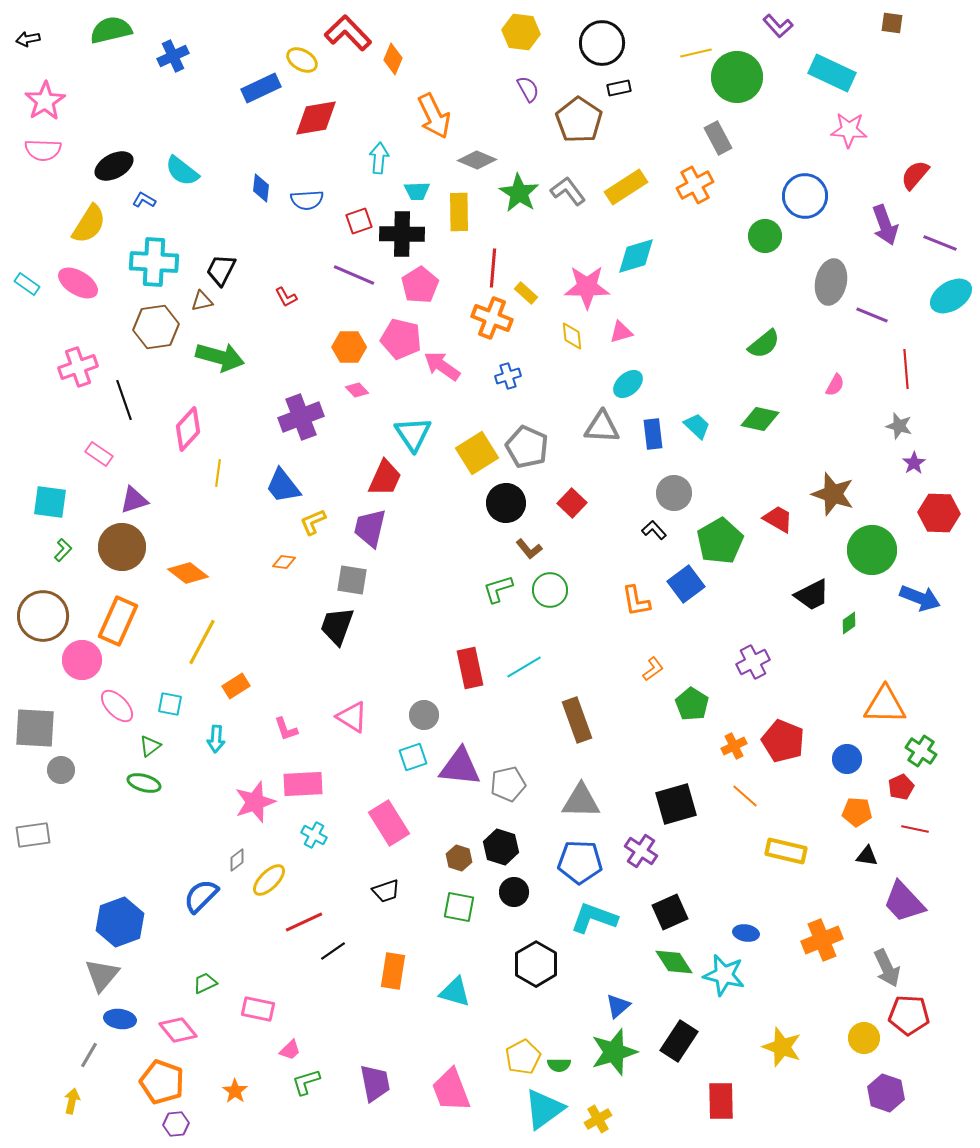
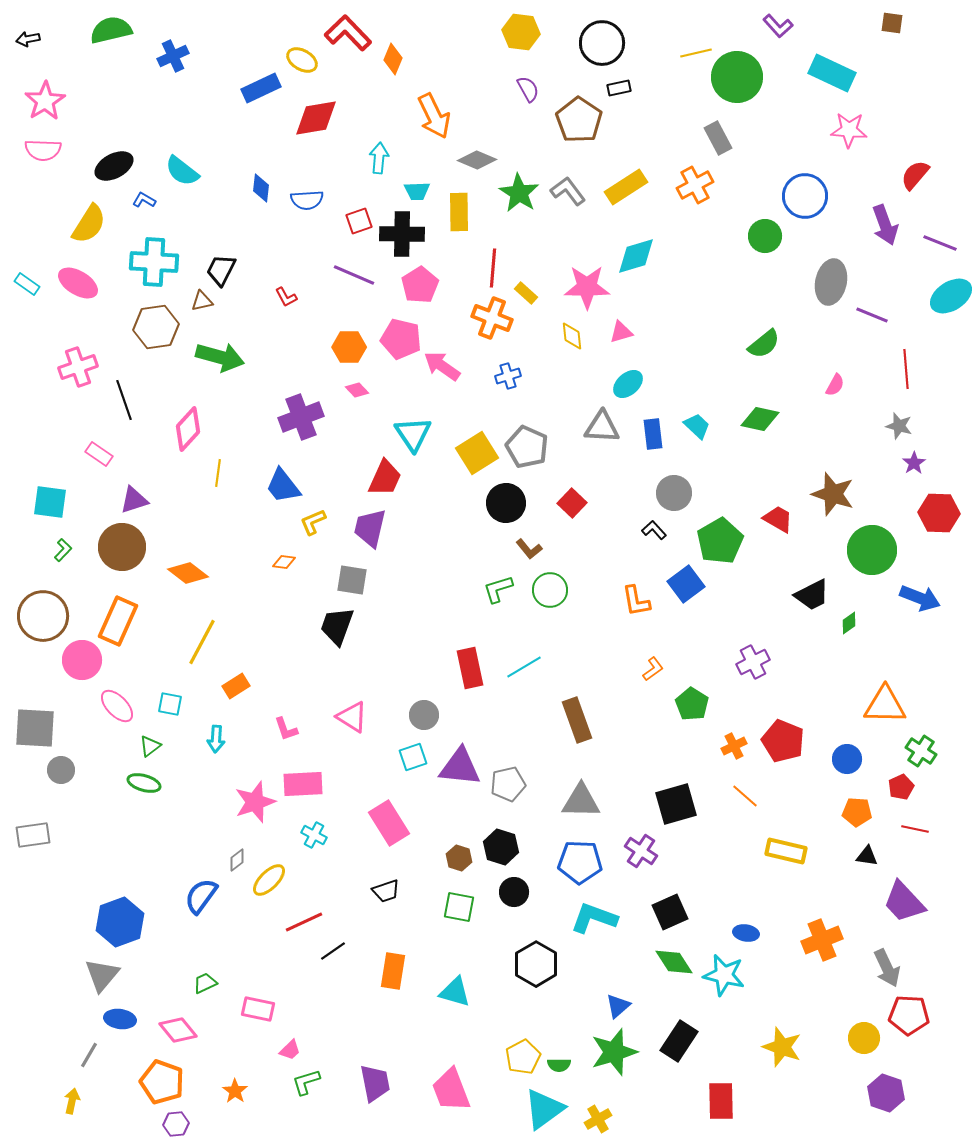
blue semicircle at (201, 896): rotated 9 degrees counterclockwise
